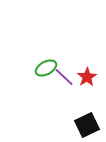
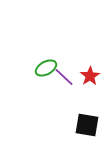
red star: moved 3 px right, 1 px up
black square: rotated 35 degrees clockwise
